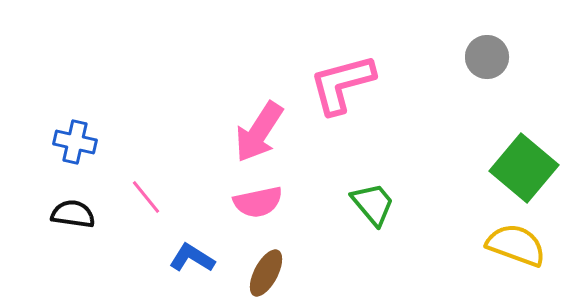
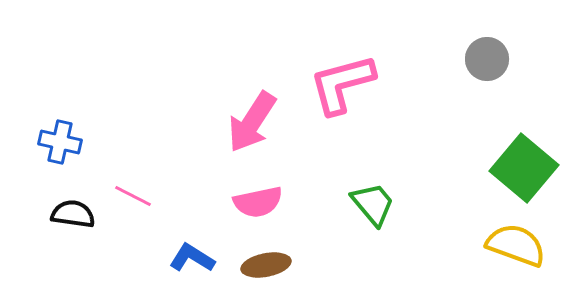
gray circle: moved 2 px down
pink arrow: moved 7 px left, 10 px up
blue cross: moved 15 px left
pink line: moved 13 px left, 1 px up; rotated 24 degrees counterclockwise
brown ellipse: moved 8 px up; rotated 51 degrees clockwise
